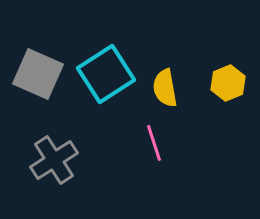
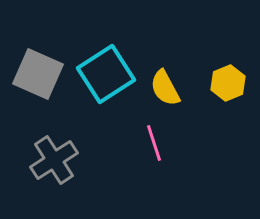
yellow semicircle: rotated 18 degrees counterclockwise
